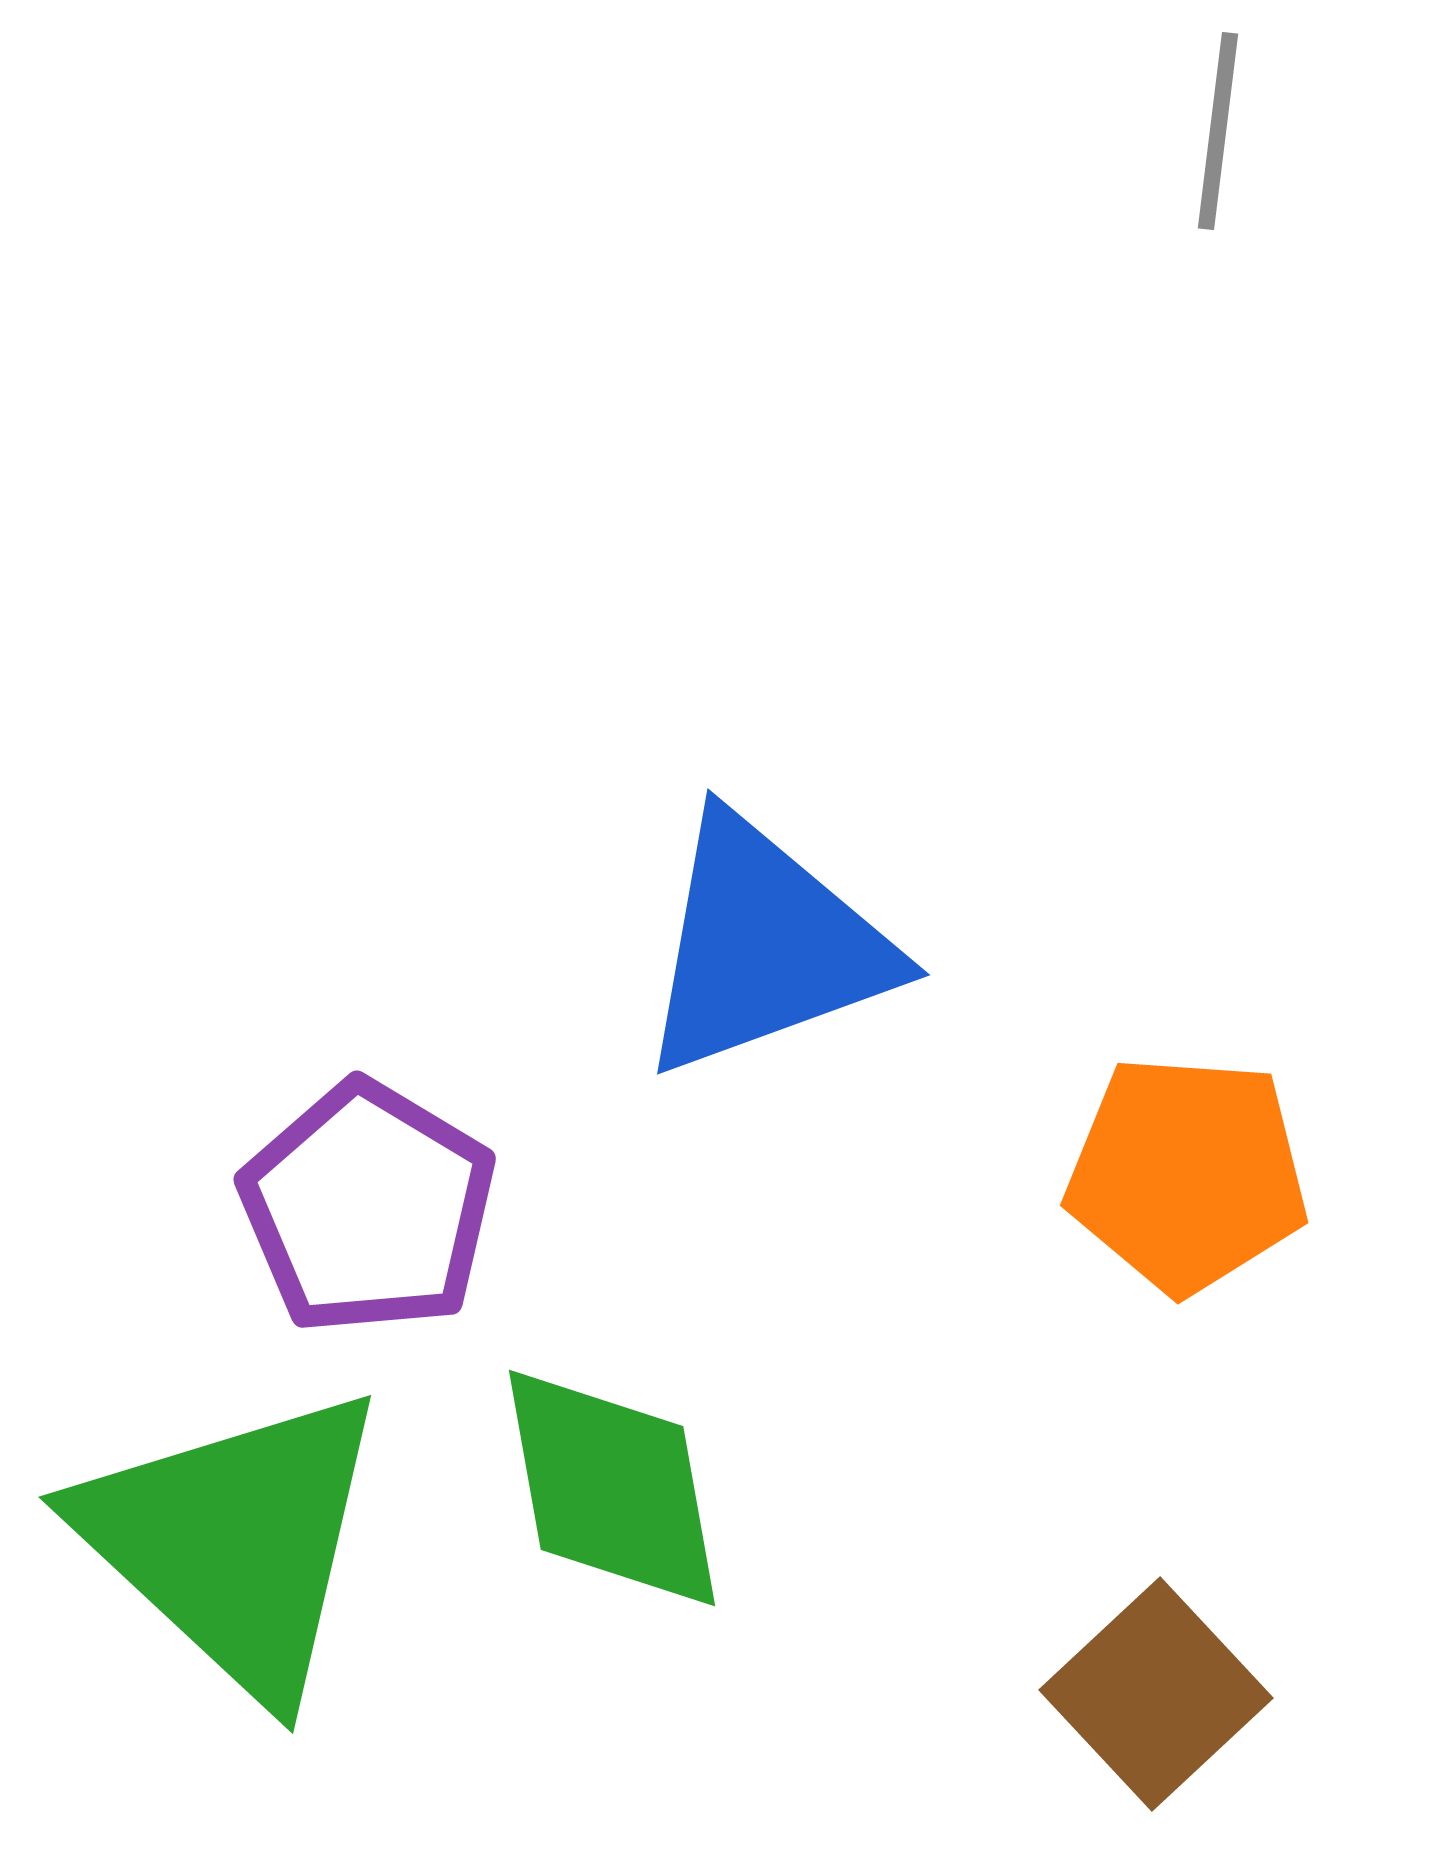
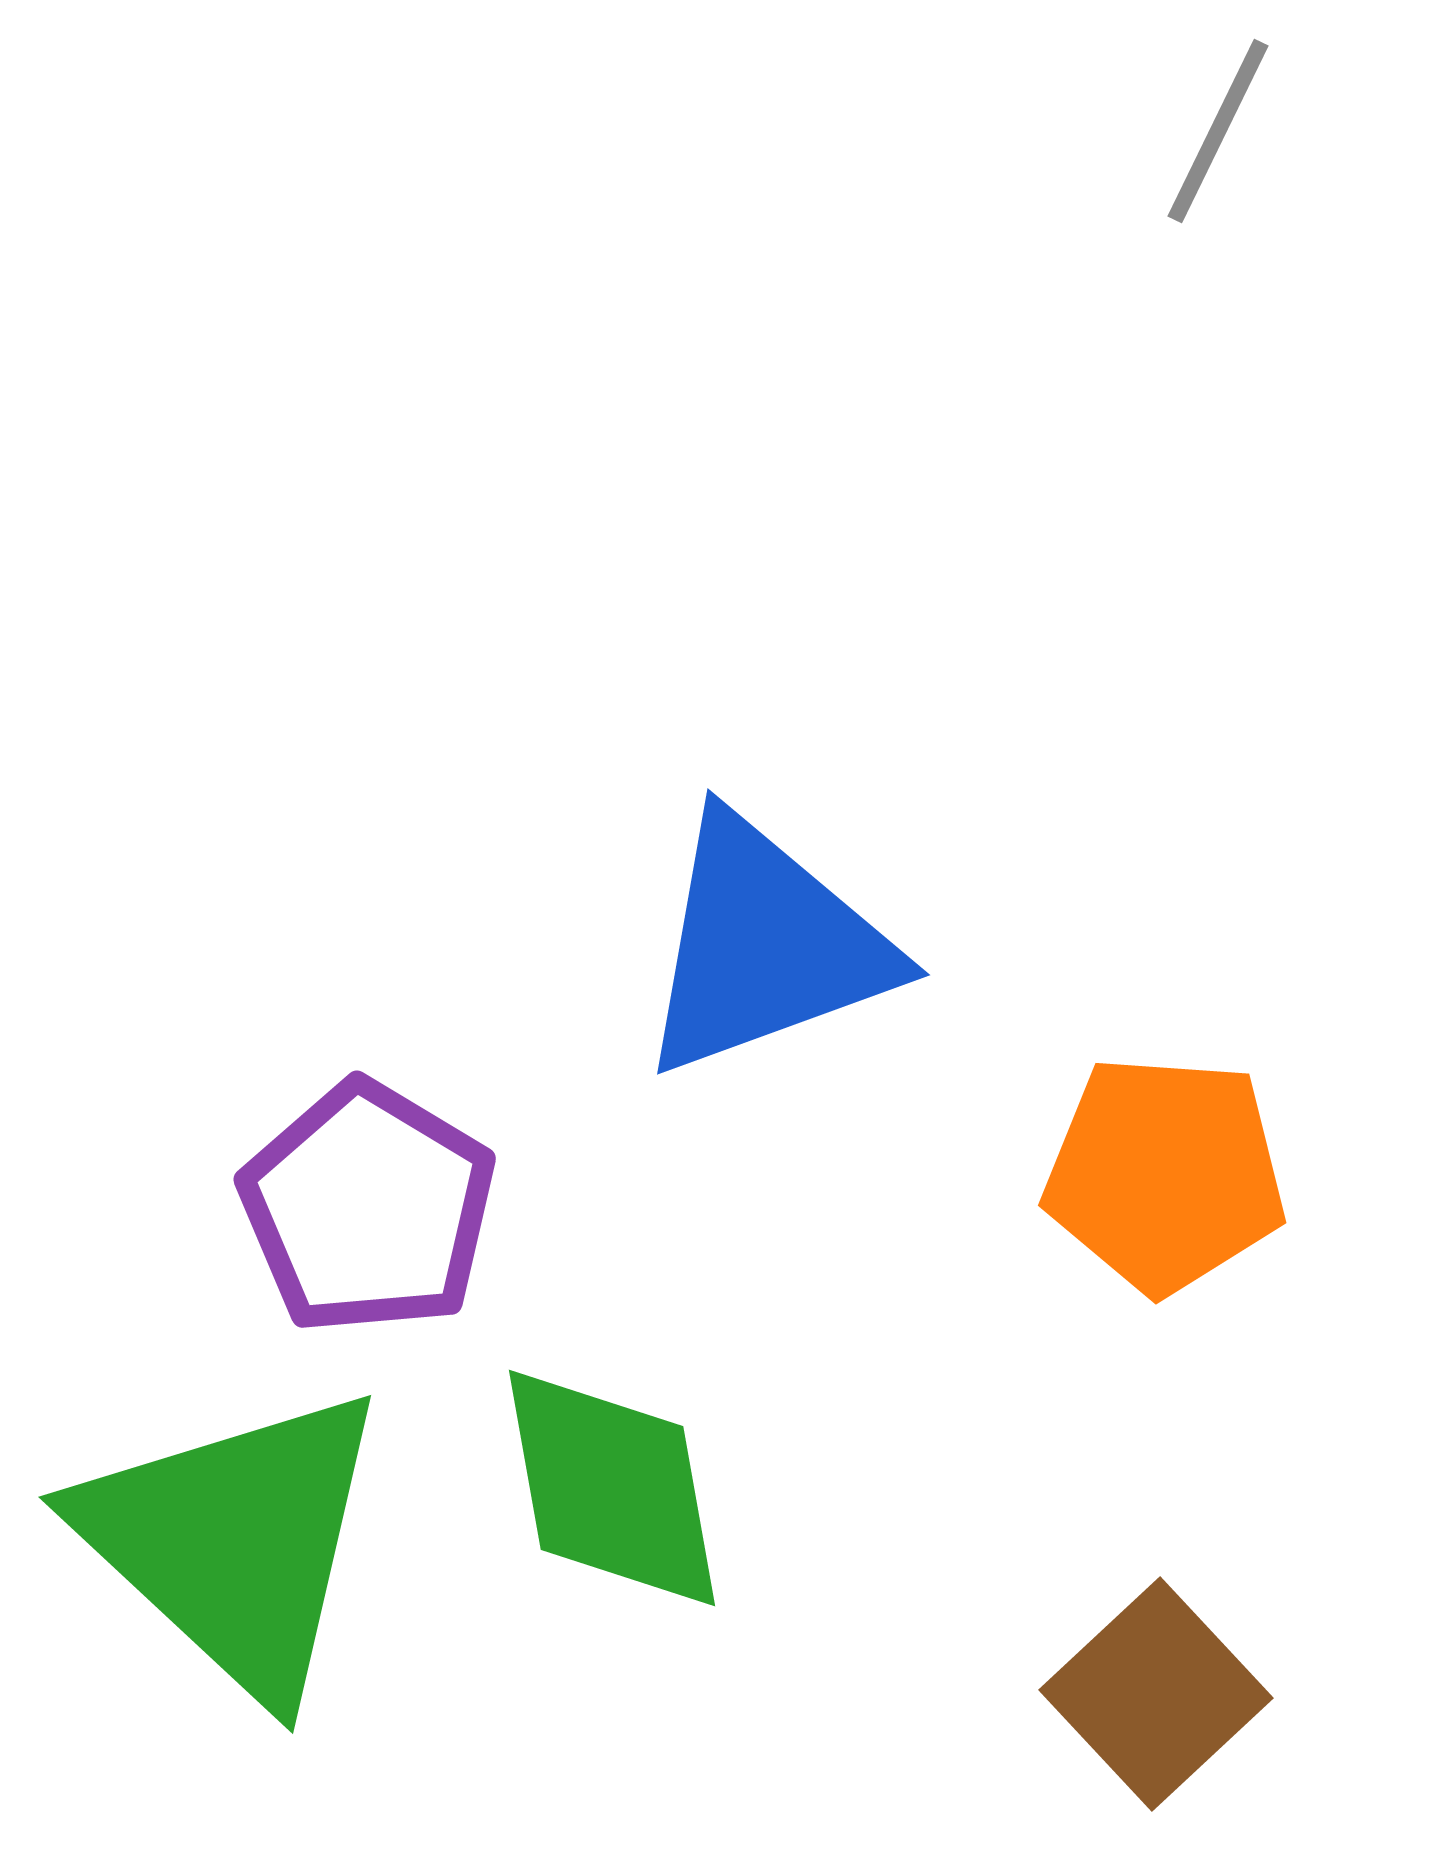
gray line: rotated 19 degrees clockwise
orange pentagon: moved 22 px left
